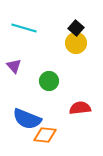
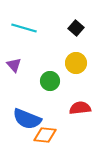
yellow circle: moved 20 px down
purple triangle: moved 1 px up
green circle: moved 1 px right
